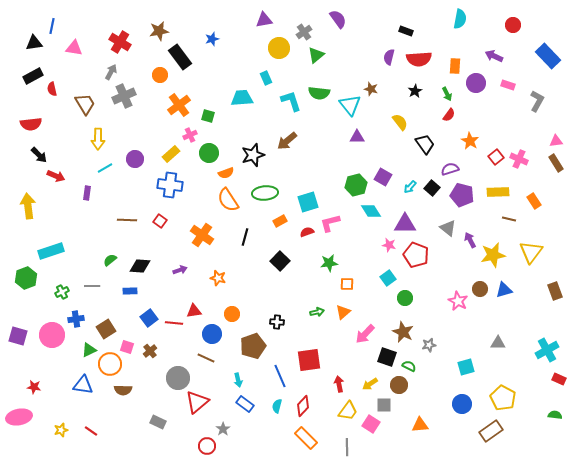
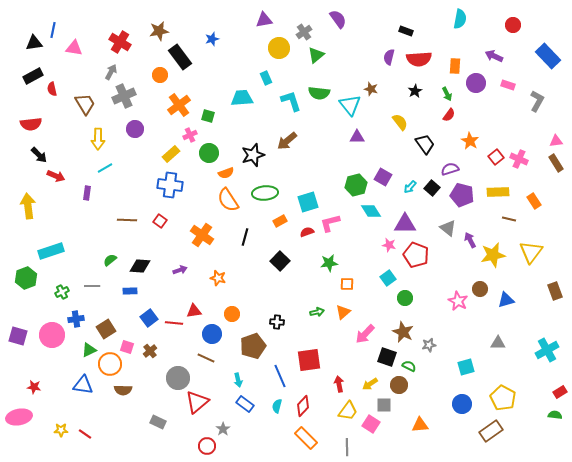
blue line at (52, 26): moved 1 px right, 4 px down
purple circle at (135, 159): moved 30 px up
blue triangle at (504, 290): moved 2 px right, 10 px down
red rectangle at (559, 379): moved 1 px right, 13 px down; rotated 56 degrees counterclockwise
yellow star at (61, 430): rotated 16 degrees clockwise
red line at (91, 431): moved 6 px left, 3 px down
